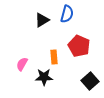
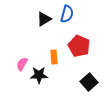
black triangle: moved 2 px right, 1 px up
black star: moved 5 px left, 2 px up
black square: moved 1 px left, 1 px down
